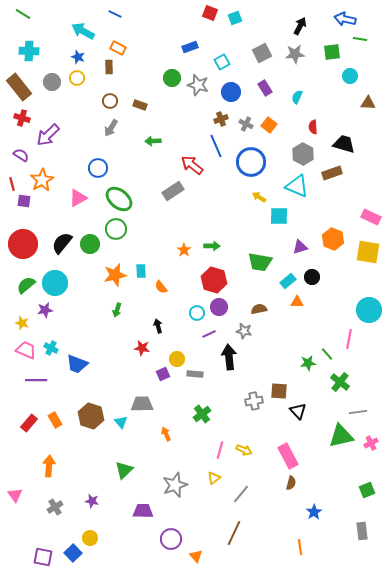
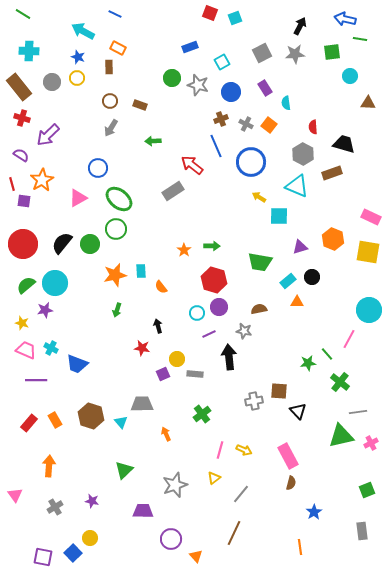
cyan semicircle at (297, 97): moved 11 px left, 6 px down; rotated 32 degrees counterclockwise
pink line at (349, 339): rotated 18 degrees clockwise
